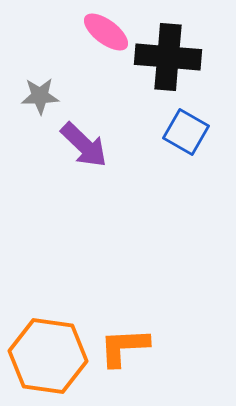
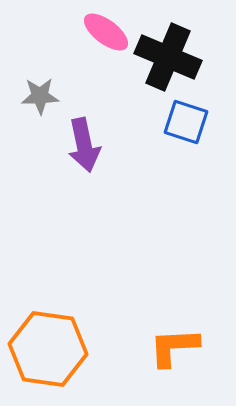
black cross: rotated 18 degrees clockwise
blue square: moved 10 px up; rotated 12 degrees counterclockwise
purple arrow: rotated 34 degrees clockwise
orange L-shape: moved 50 px right
orange hexagon: moved 7 px up
